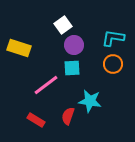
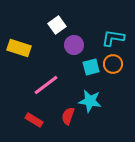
white square: moved 6 px left
cyan square: moved 19 px right, 1 px up; rotated 12 degrees counterclockwise
red rectangle: moved 2 px left
